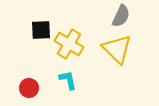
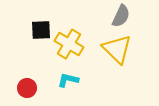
cyan L-shape: rotated 65 degrees counterclockwise
red circle: moved 2 px left
